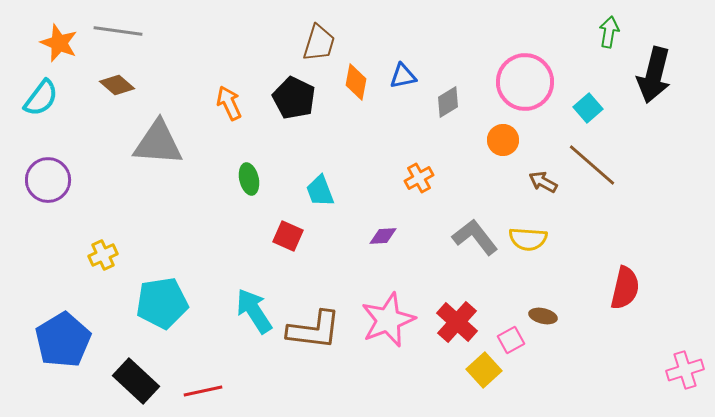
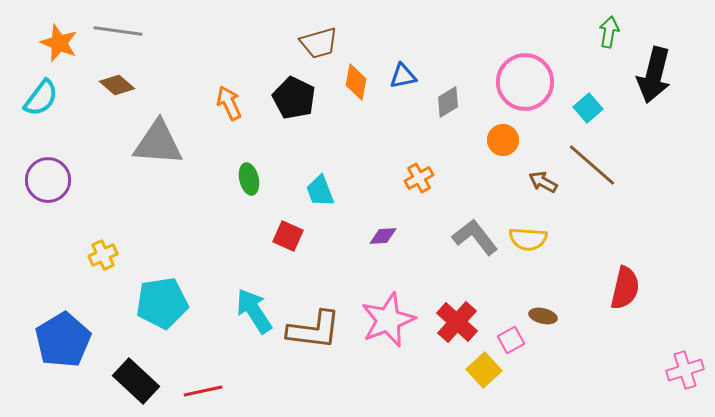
brown trapezoid: rotated 57 degrees clockwise
